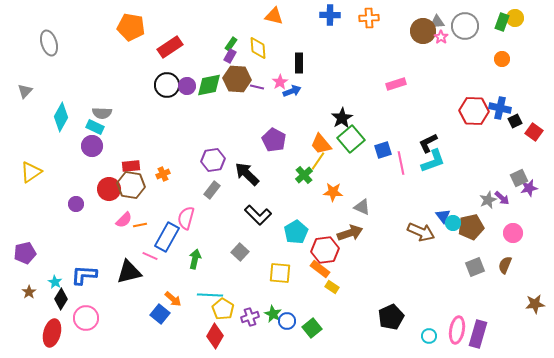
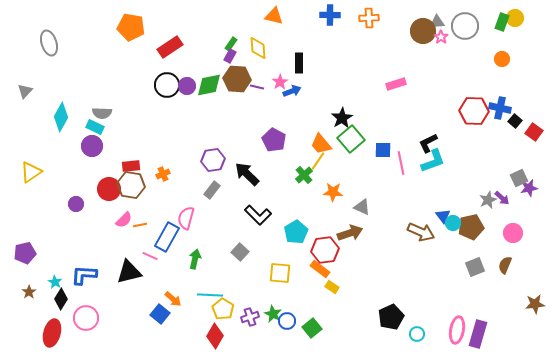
black square at (515, 121): rotated 24 degrees counterclockwise
blue square at (383, 150): rotated 18 degrees clockwise
cyan circle at (429, 336): moved 12 px left, 2 px up
